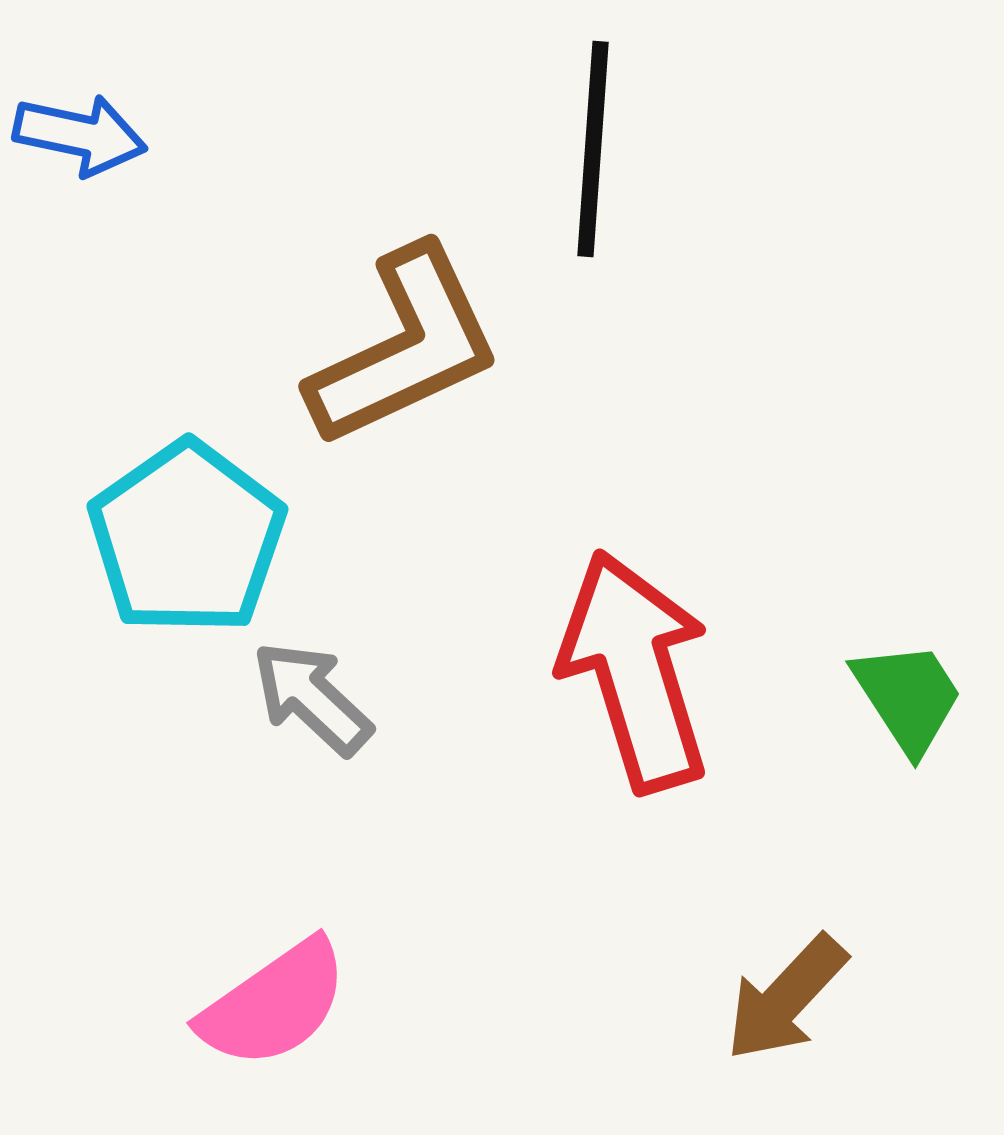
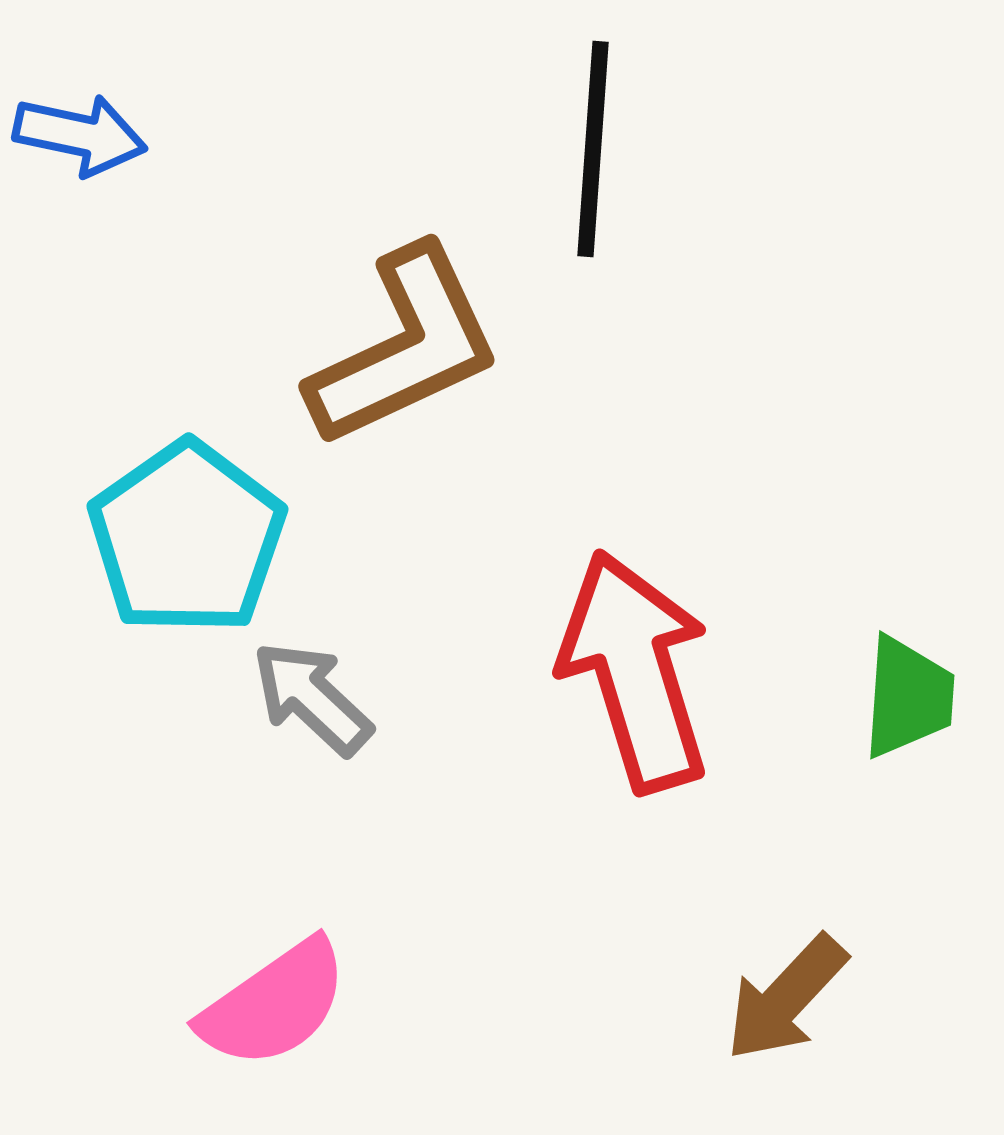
green trapezoid: rotated 37 degrees clockwise
